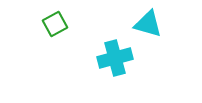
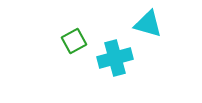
green square: moved 19 px right, 17 px down
